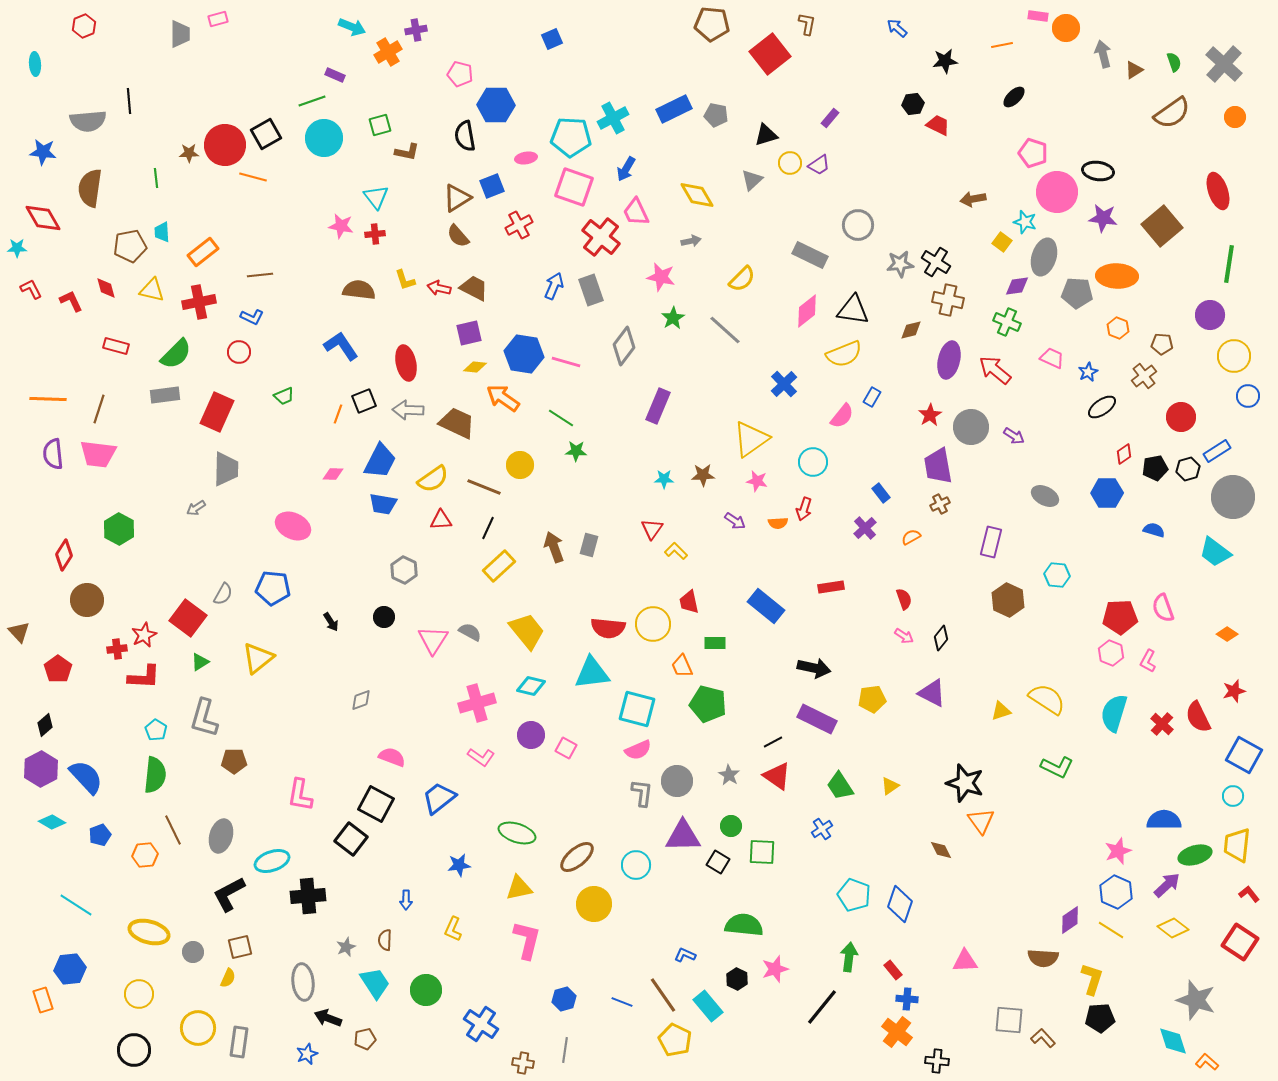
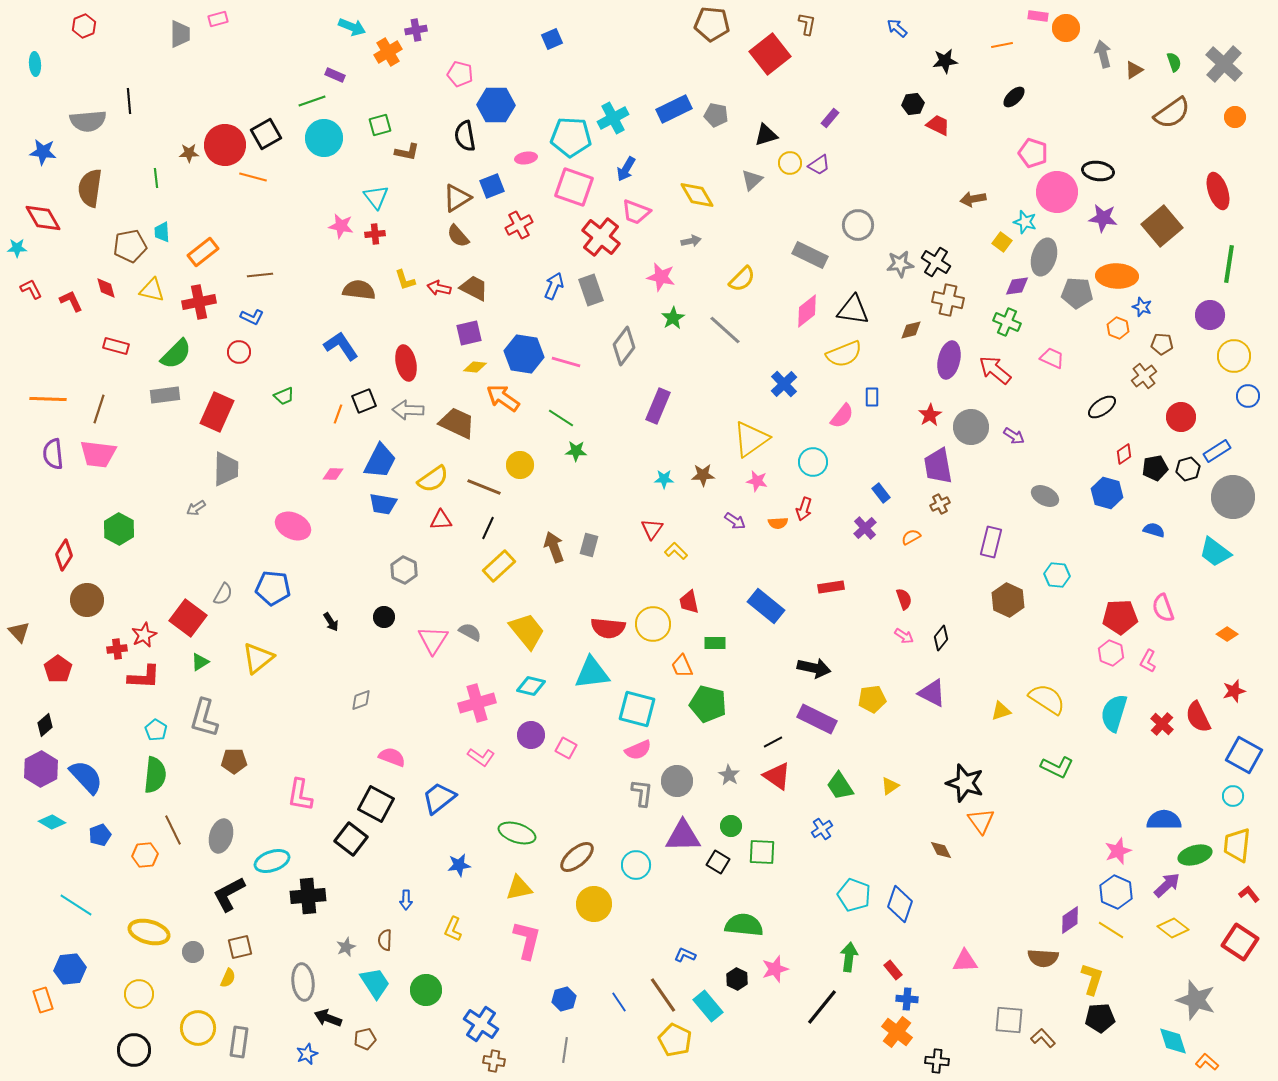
pink trapezoid at (636, 212): rotated 44 degrees counterclockwise
blue star at (1088, 372): moved 54 px right, 65 px up; rotated 24 degrees counterclockwise
blue rectangle at (872, 397): rotated 30 degrees counterclockwise
blue hexagon at (1107, 493): rotated 16 degrees clockwise
blue line at (622, 1002): moved 3 px left; rotated 35 degrees clockwise
brown cross at (523, 1063): moved 29 px left, 2 px up
